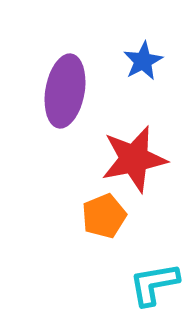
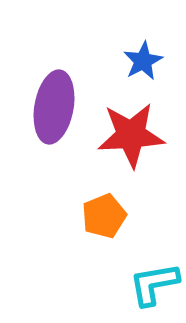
purple ellipse: moved 11 px left, 16 px down
red star: moved 3 px left, 24 px up; rotated 8 degrees clockwise
